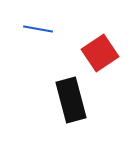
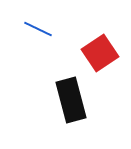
blue line: rotated 16 degrees clockwise
